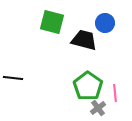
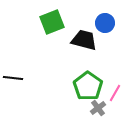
green square: rotated 35 degrees counterclockwise
pink line: rotated 36 degrees clockwise
